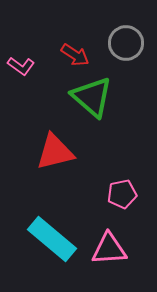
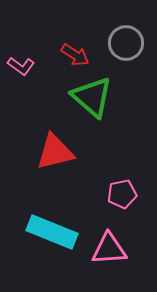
cyan rectangle: moved 7 px up; rotated 18 degrees counterclockwise
